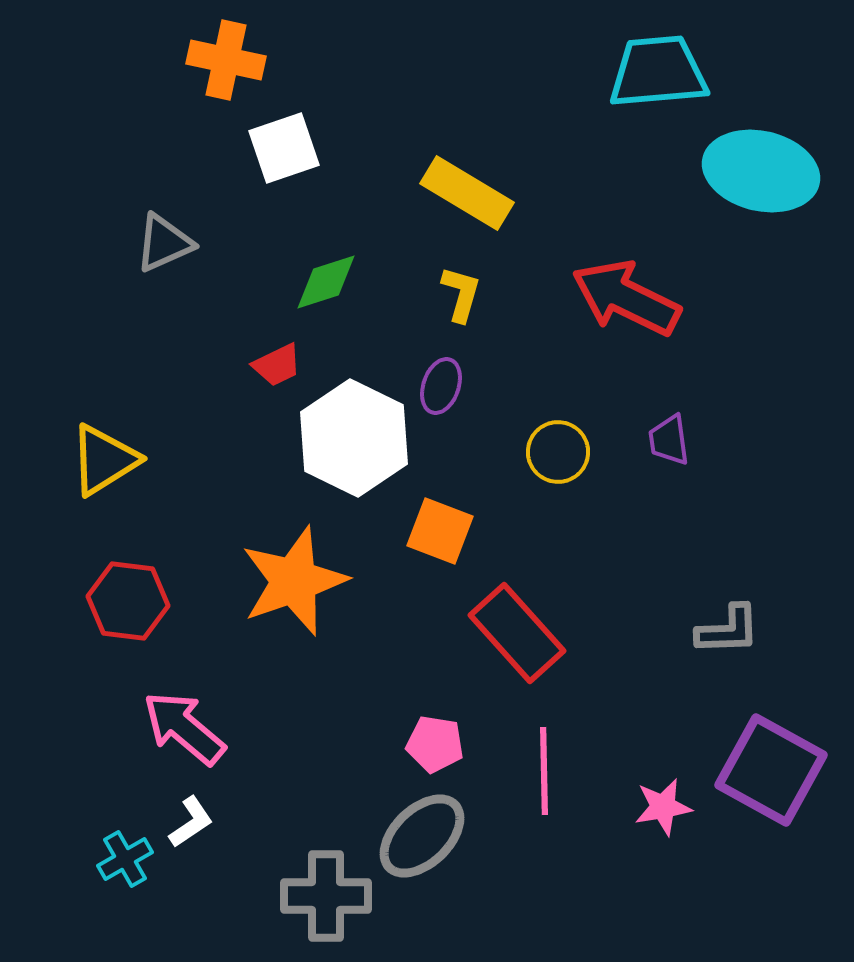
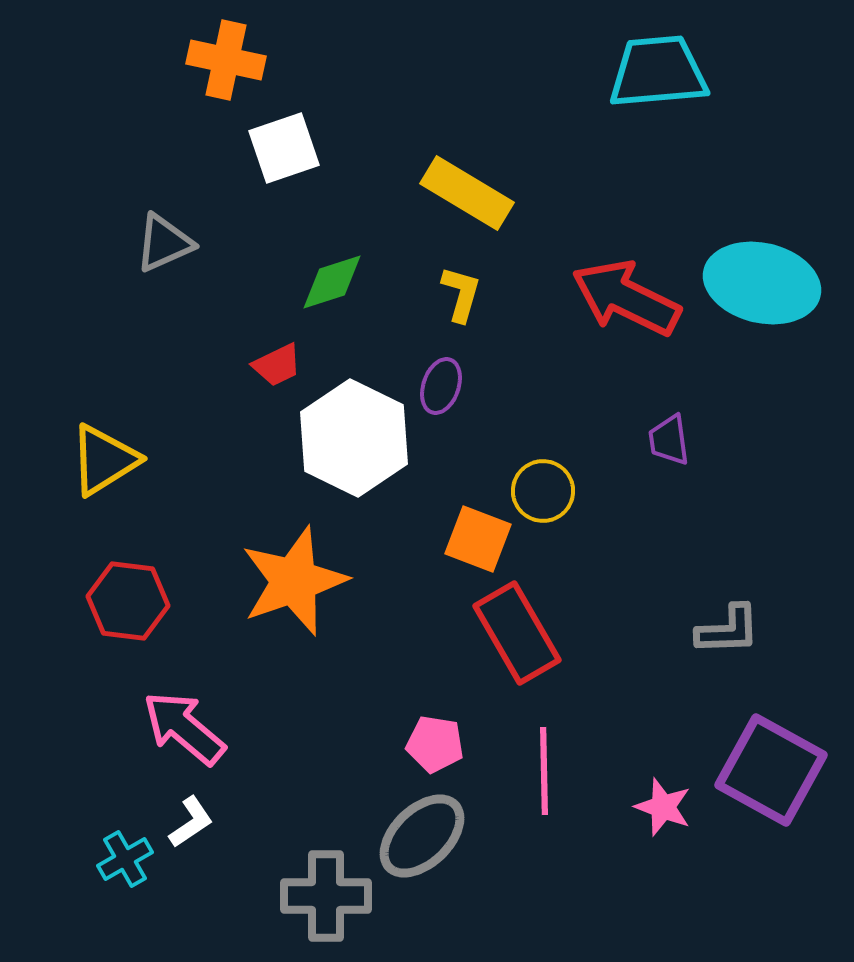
cyan ellipse: moved 1 px right, 112 px down
green diamond: moved 6 px right
yellow circle: moved 15 px left, 39 px down
orange square: moved 38 px right, 8 px down
red rectangle: rotated 12 degrees clockwise
pink star: rotated 30 degrees clockwise
